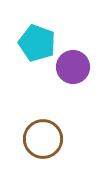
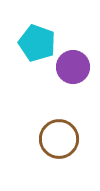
brown circle: moved 16 px right
